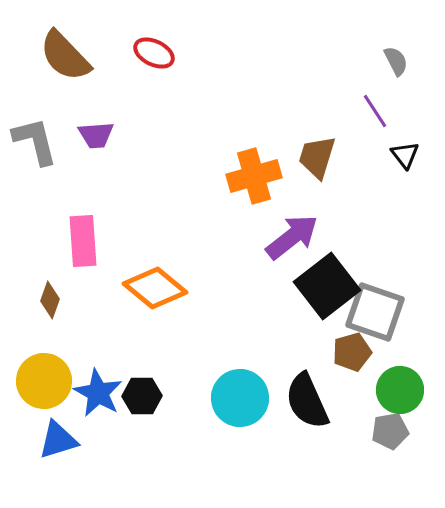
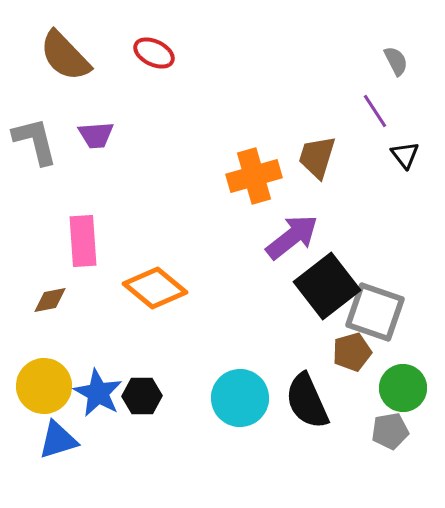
brown diamond: rotated 60 degrees clockwise
yellow circle: moved 5 px down
green circle: moved 3 px right, 2 px up
